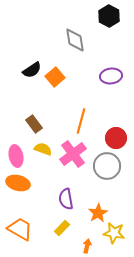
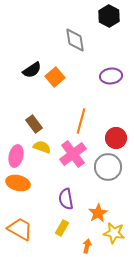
yellow semicircle: moved 1 px left, 2 px up
pink ellipse: rotated 25 degrees clockwise
gray circle: moved 1 px right, 1 px down
yellow rectangle: rotated 14 degrees counterclockwise
